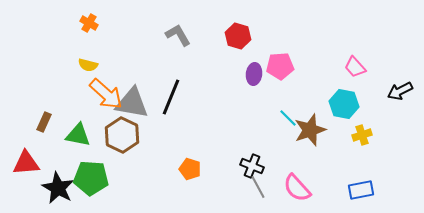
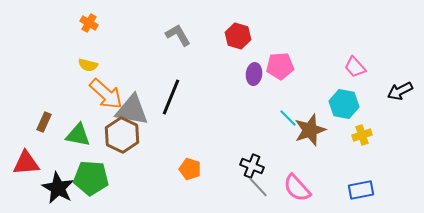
gray triangle: moved 7 px down
gray line: rotated 15 degrees counterclockwise
